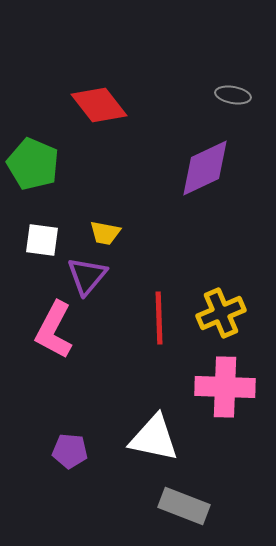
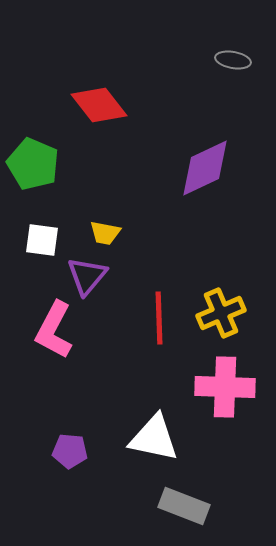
gray ellipse: moved 35 px up
